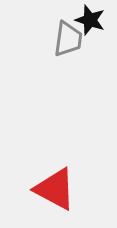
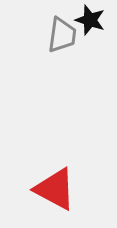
gray trapezoid: moved 6 px left, 4 px up
